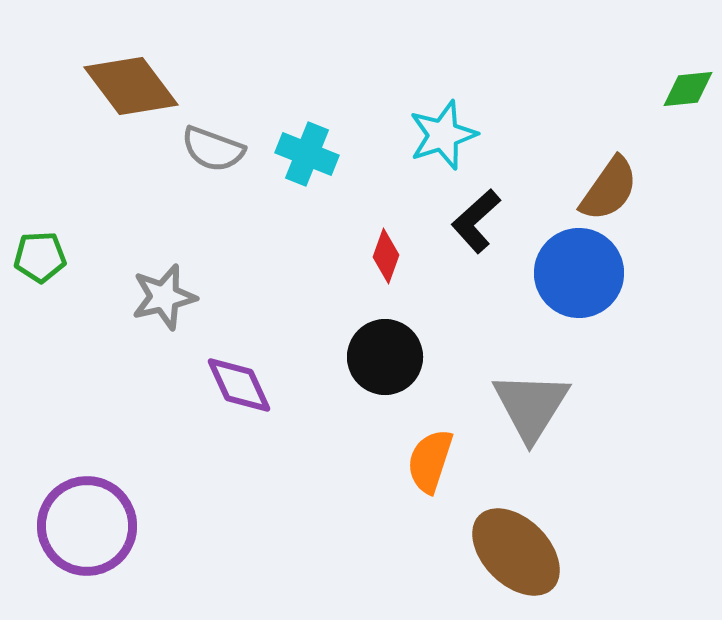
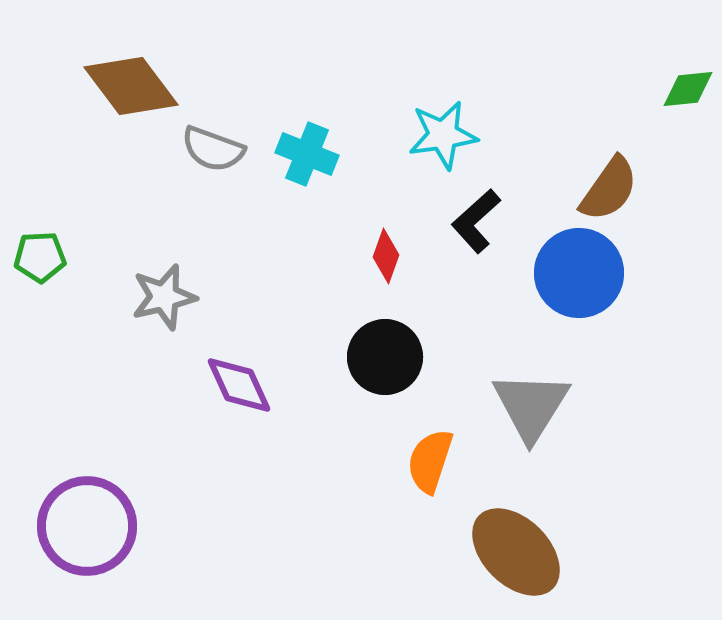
cyan star: rotated 10 degrees clockwise
